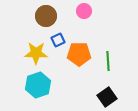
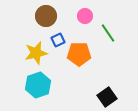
pink circle: moved 1 px right, 5 px down
yellow star: rotated 15 degrees counterclockwise
green line: moved 28 px up; rotated 30 degrees counterclockwise
